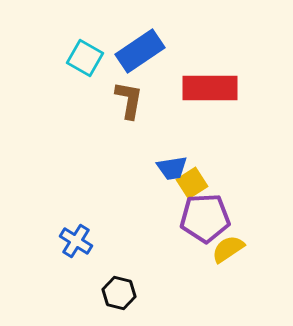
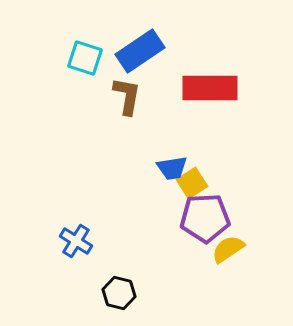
cyan square: rotated 12 degrees counterclockwise
brown L-shape: moved 2 px left, 4 px up
